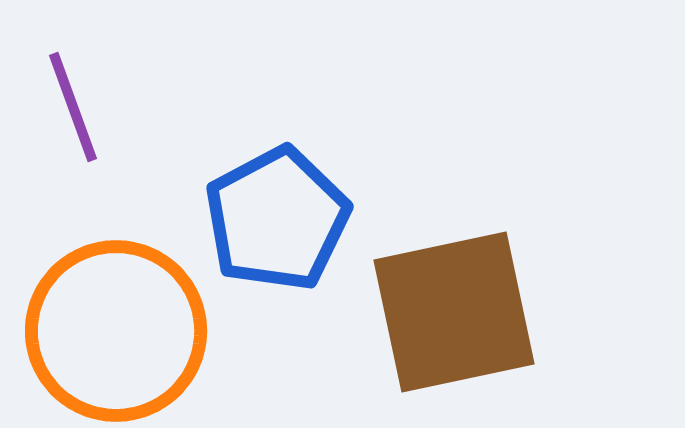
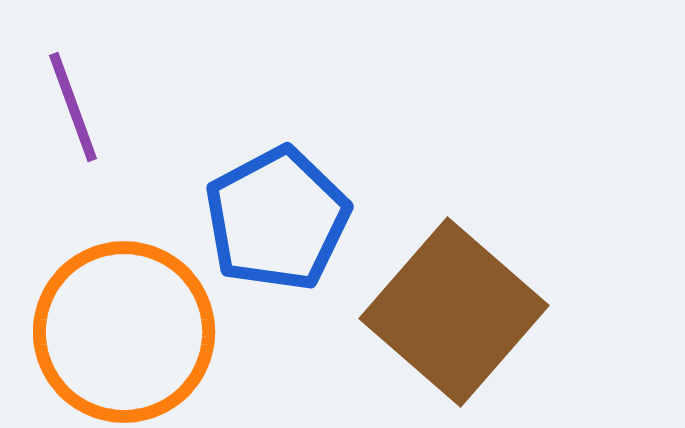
brown square: rotated 37 degrees counterclockwise
orange circle: moved 8 px right, 1 px down
